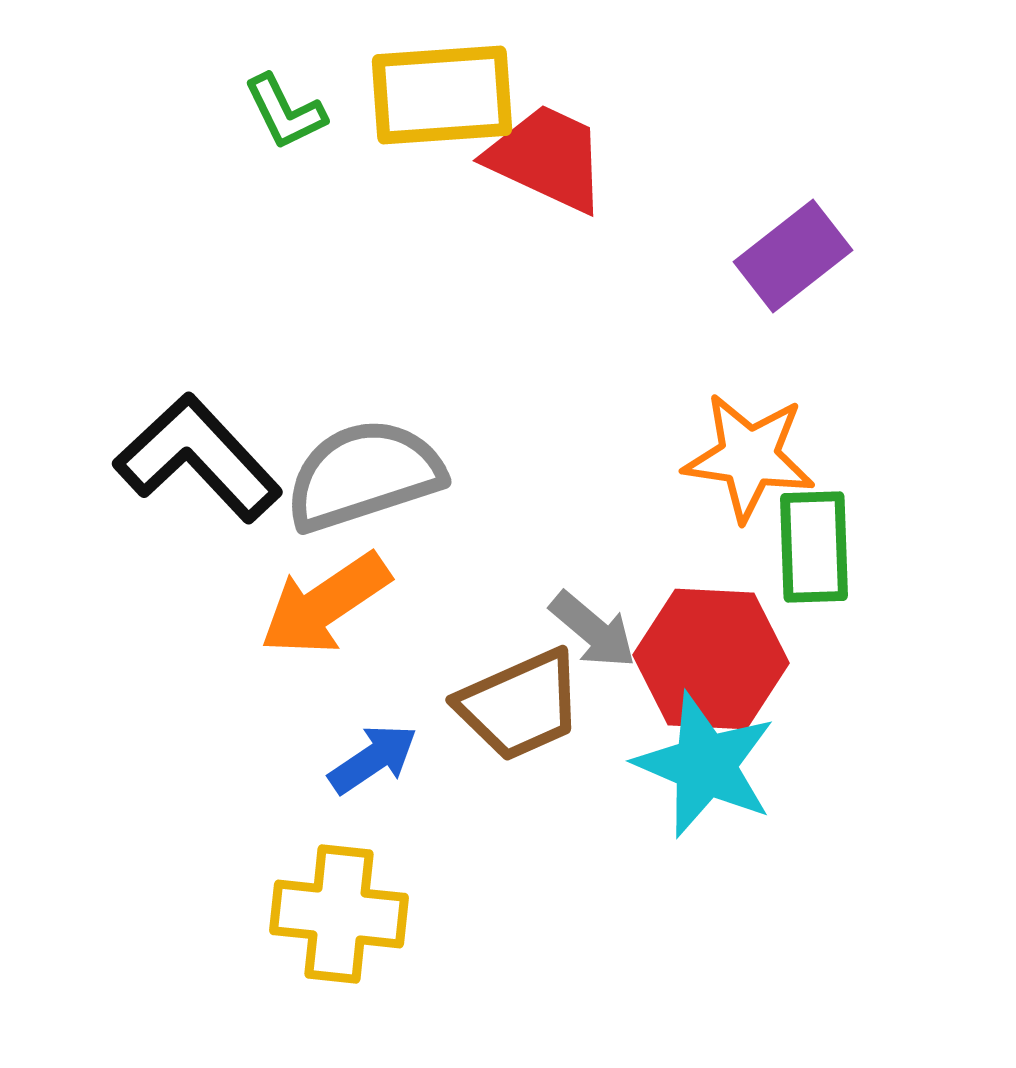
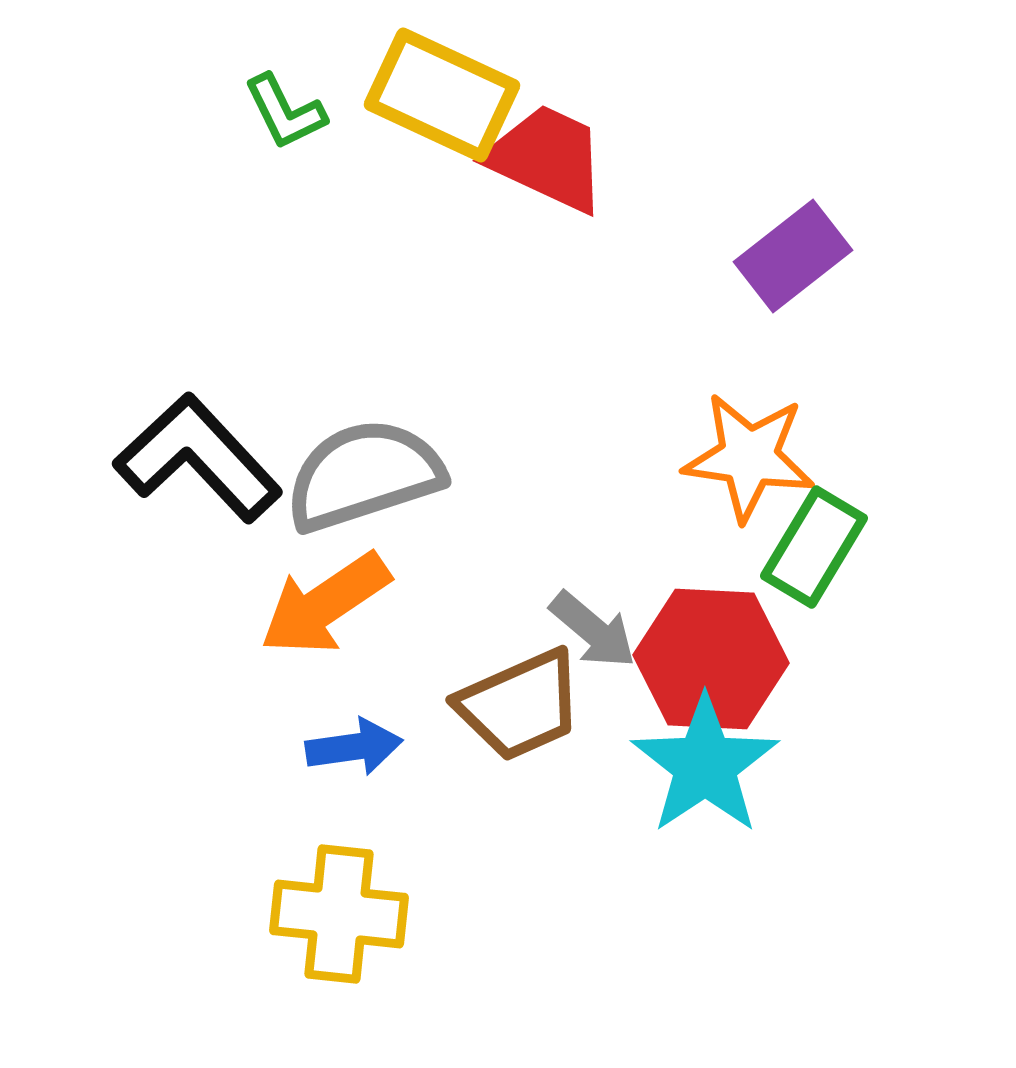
yellow rectangle: rotated 29 degrees clockwise
green rectangle: rotated 33 degrees clockwise
blue arrow: moved 19 px left, 12 px up; rotated 26 degrees clockwise
cyan star: rotated 15 degrees clockwise
